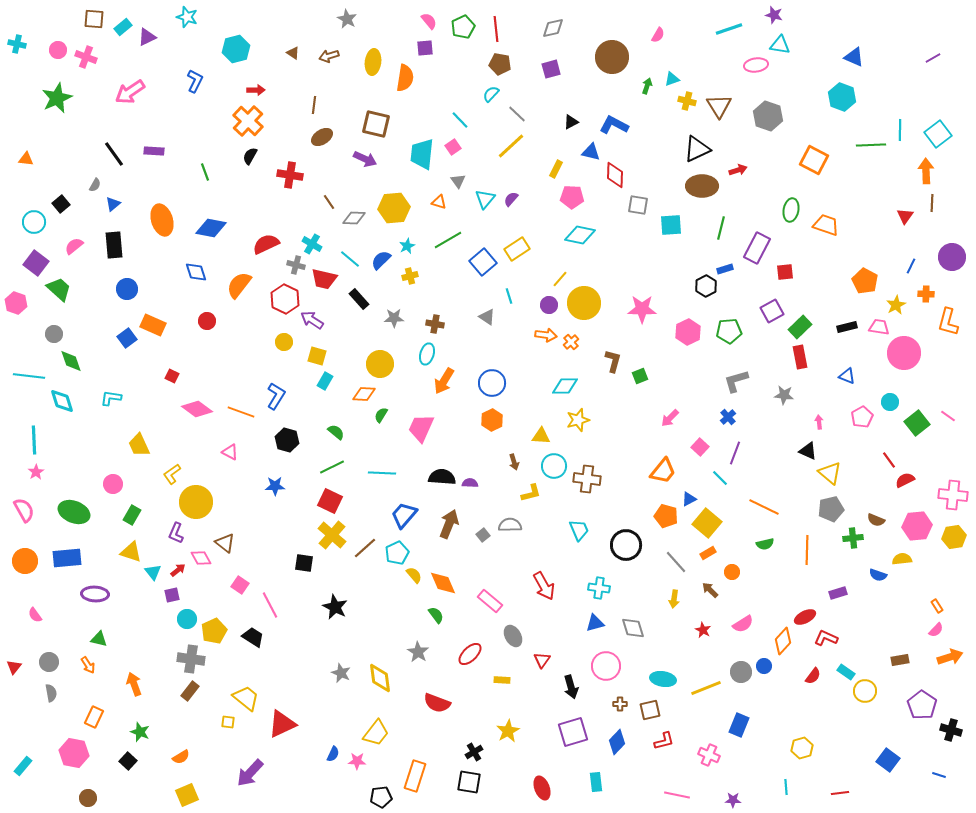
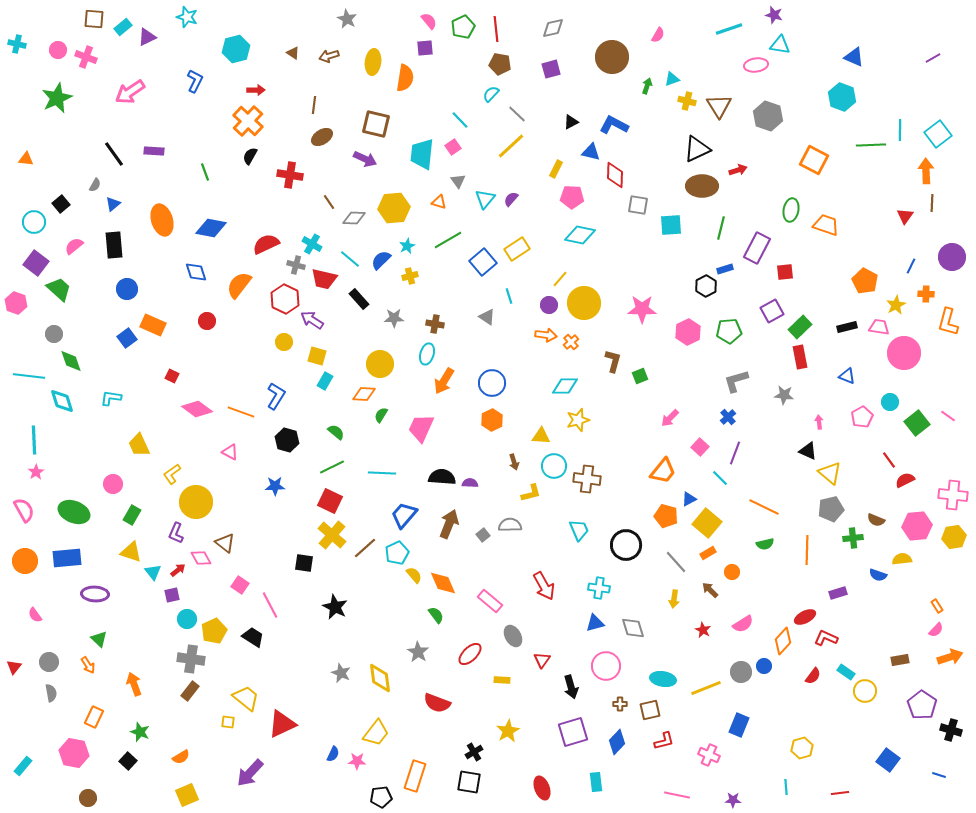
green triangle at (99, 639): rotated 30 degrees clockwise
